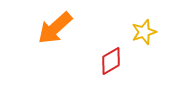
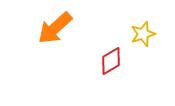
yellow star: moved 1 px left, 2 px down
